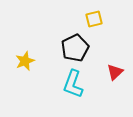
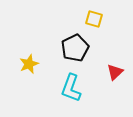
yellow square: rotated 30 degrees clockwise
yellow star: moved 4 px right, 3 px down
cyan L-shape: moved 2 px left, 4 px down
